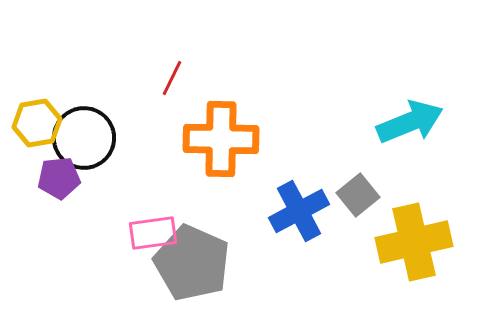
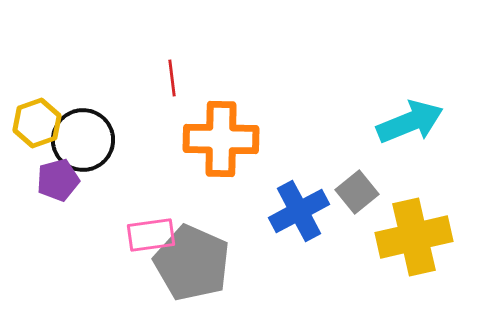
red line: rotated 33 degrees counterclockwise
yellow hexagon: rotated 9 degrees counterclockwise
black circle: moved 1 px left, 2 px down
purple pentagon: moved 1 px left, 2 px down; rotated 9 degrees counterclockwise
gray square: moved 1 px left, 3 px up
pink rectangle: moved 2 px left, 2 px down
yellow cross: moved 5 px up
